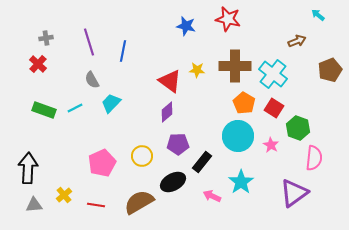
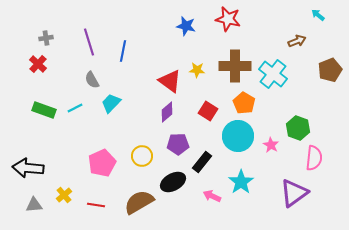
red square: moved 66 px left, 3 px down
black arrow: rotated 88 degrees counterclockwise
